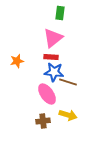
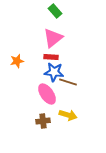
green rectangle: moved 5 px left, 2 px up; rotated 48 degrees counterclockwise
